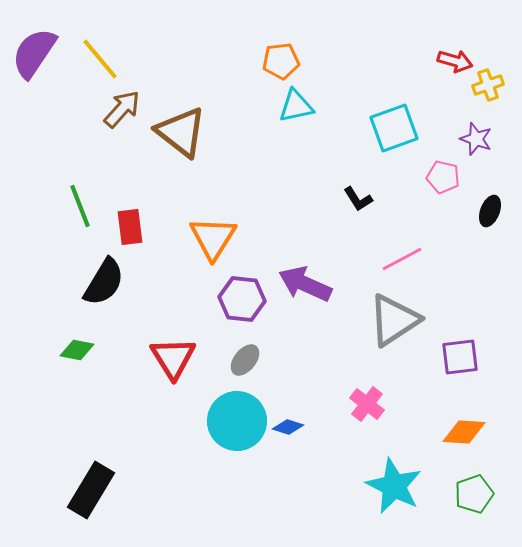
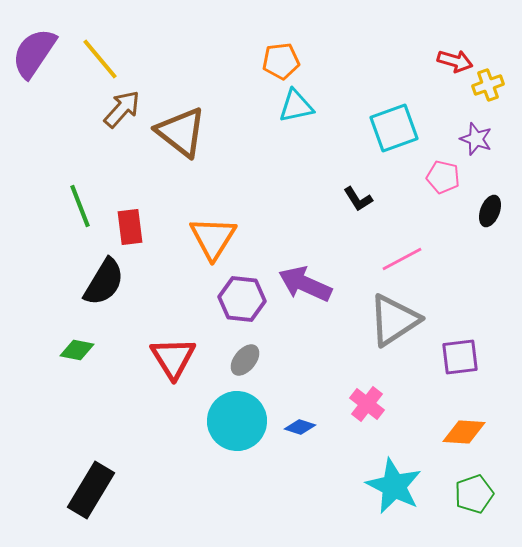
blue diamond: moved 12 px right
